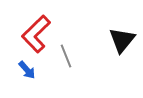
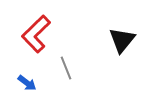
gray line: moved 12 px down
blue arrow: moved 13 px down; rotated 12 degrees counterclockwise
